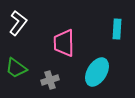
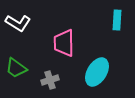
white L-shape: rotated 85 degrees clockwise
cyan rectangle: moved 9 px up
